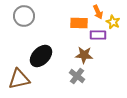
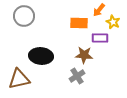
orange arrow: moved 1 px right, 2 px up; rotated 64 degrees clockwise
purple rectangle: moved 2 px right, 3 px down
black ellipse: rotated 50 degrees clockwise
gray cross: rotated 21 degrees clockwise
